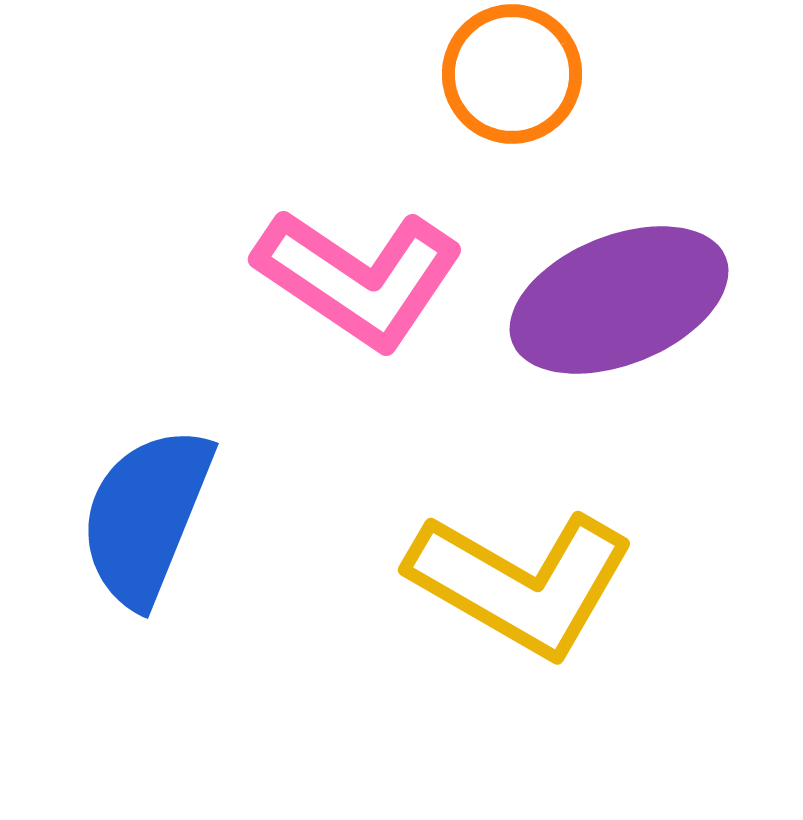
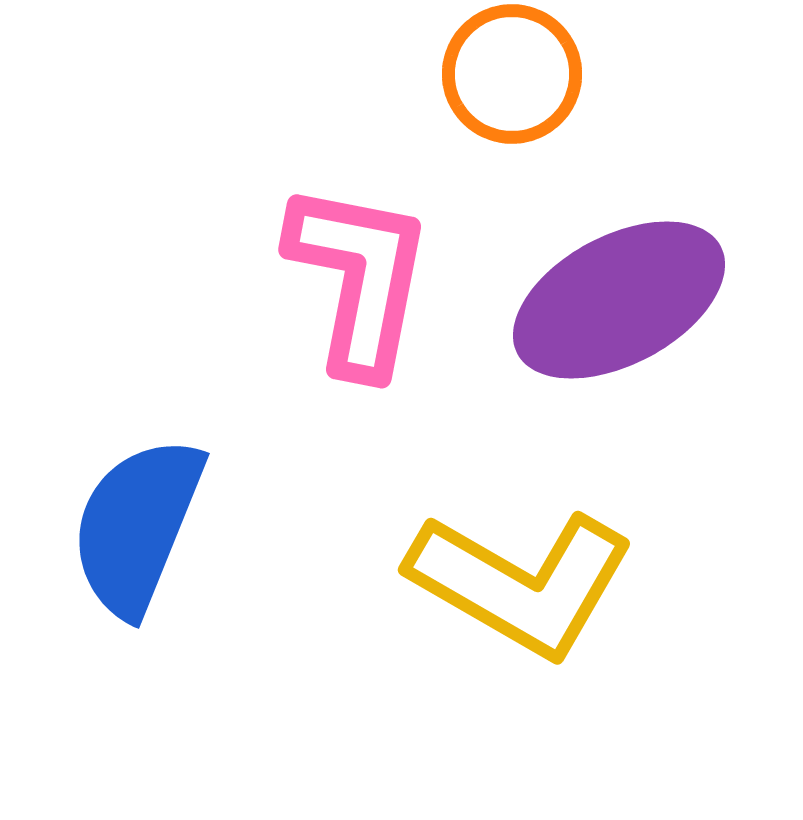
pink L-shape: rotated 113 degrees counterclockwise
purple ellipse: rotated 6 degrees counterclockwise
blue semicircle: moved 9 px left, 10 px down
